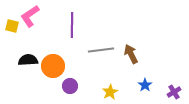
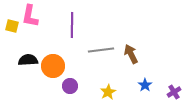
pink L-shape: rotated 45 degrees counterclockwise
yellow star: moved 2 px left
